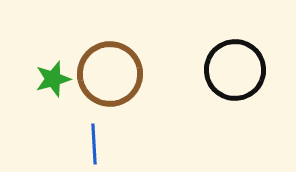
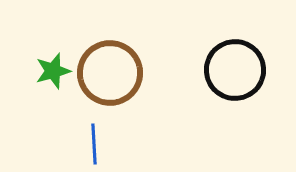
brown circle: moved 1 px up
green star: moved 8 px up
